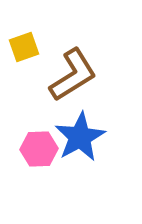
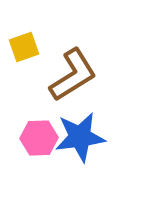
blue star: rotated 21 degrees clockwise
pink hexagon: moved 11 px up
